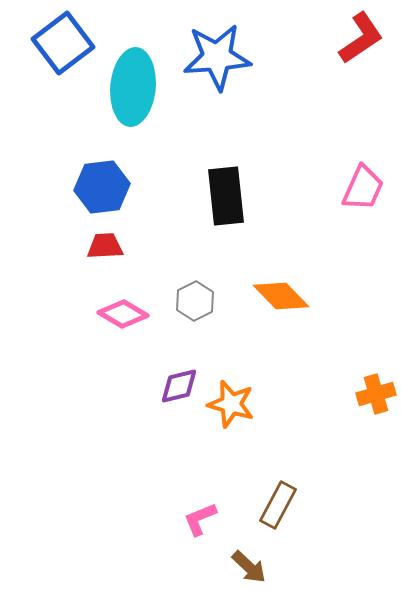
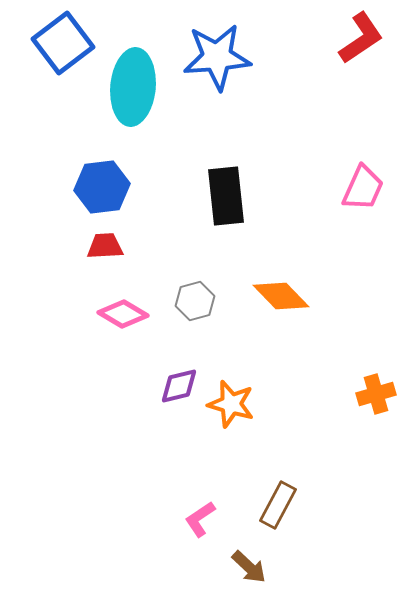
gray hexagon: rotated 12 degrees clockwise
pink L-shape: rotated 12 degrees counterclockwise
